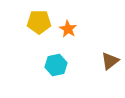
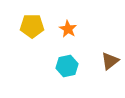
yellow pentagon: moved 7 px left, 4 px down
cyan hexagon: moved 11 px right, 1 px down
